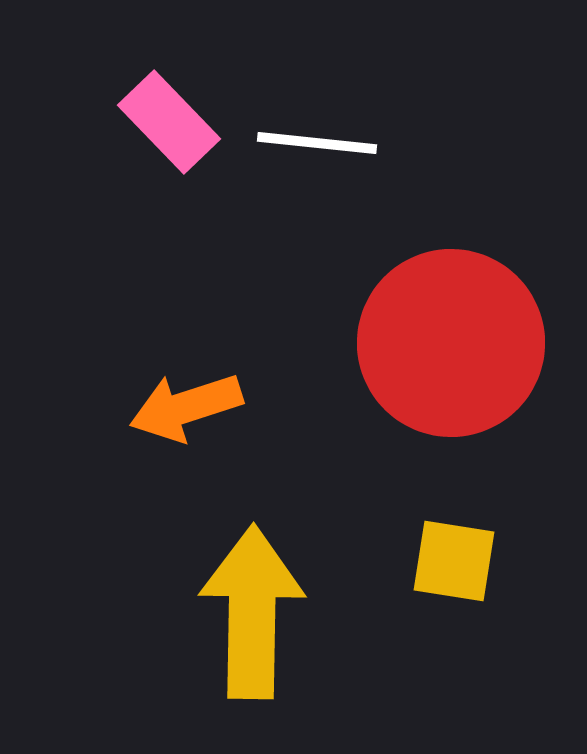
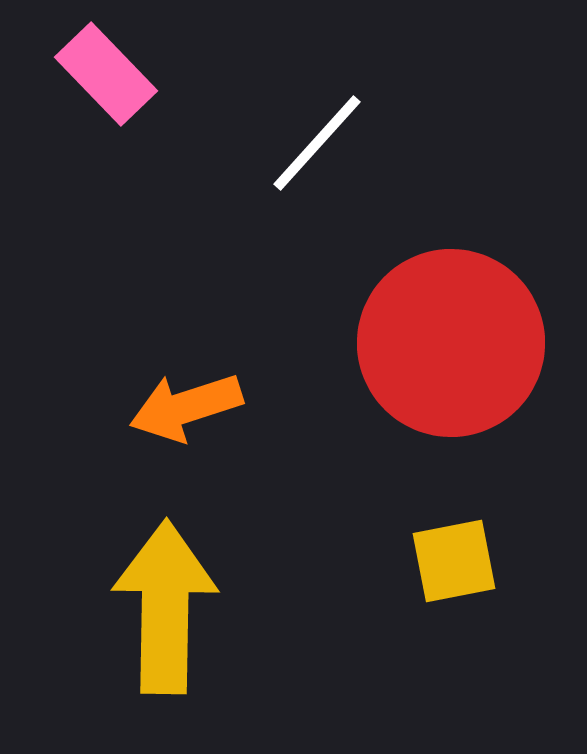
pink rectangle: moved 63 px left, 48 px up
white line: rotated 54 degrees counterclockwise
yellow square: rotated 20 degrees counterclockwise
yellow arrow: moved 87 px left, 5 px up
